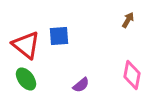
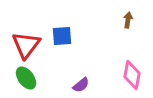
brown arrow: rotated 21 degrees counterclockwise
blue square: moved 3 px right
red triangle: rotated 28 degrees clockwise
green ellipse: moved 1 px up
